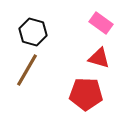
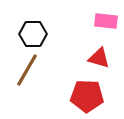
pink rectangle: moved 5 px right, 2 px up; rotated 30 degrees counterclockwise
black hexagon: moved 2 px down; rotated 16 degrees counterclockwise
red pentagon: moved 1 px right, 2 px down
